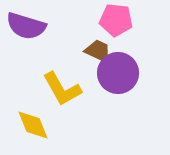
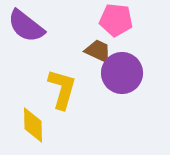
purple semicircle: rotated 21 degrees clockwise
purple circle: moved 4 px right
yellow L-shape: rotated 135 degrees counterclockwise
yellow diamond: rotated 21 degrees clockwise
